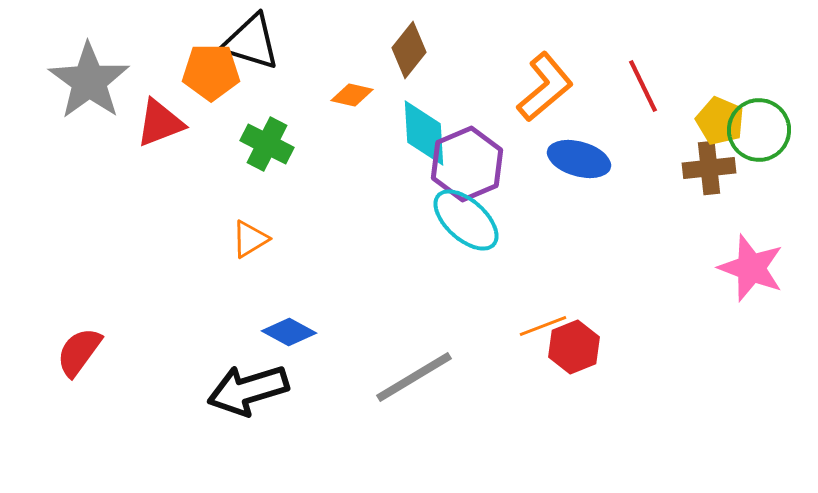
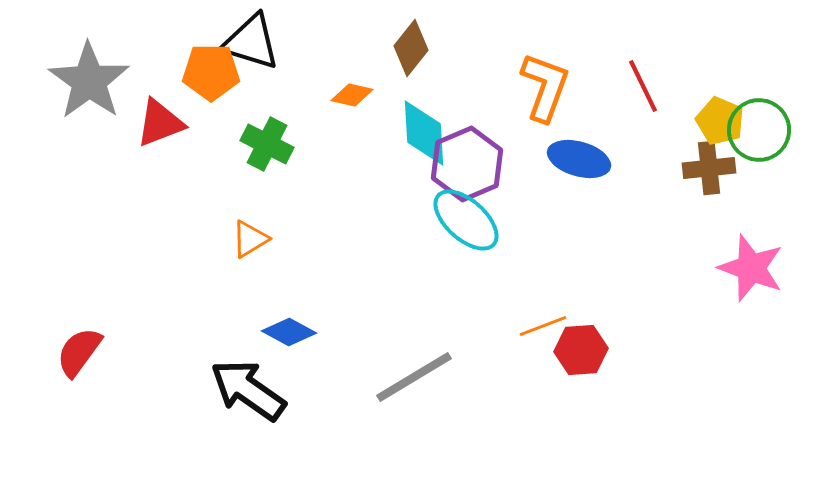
brown diamond: moved 2 px right, 2 px up
orange L-shape: rotated 30 degrees counterclockwise
red hexagon: moved 7 px right, 3 px down; rotated 18 degrees clockwise
black arrow: rotated 52 degrees clockwise
